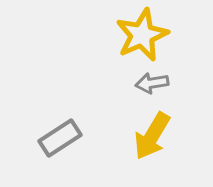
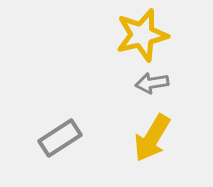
yellow star: rotated 10 degrees clockwise
yellow arrow: moved 2 px down
